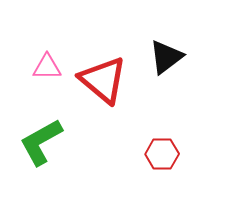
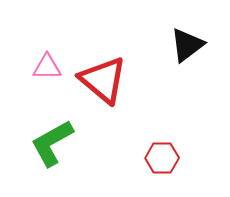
black triangle: moved 21 px right, 12 px up
green L-shape: moved 11 px right, 1 px down
red hexagon: moved 4 px down
